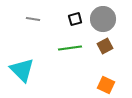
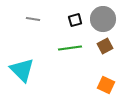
black square: moved 1 px down
